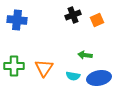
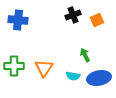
blue cross: moved 1 px right
green arrow: rotated 56 degrees clockwise
